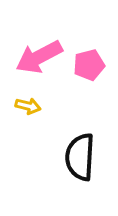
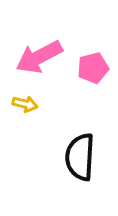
pink pentagon: moved 4 px right, 3 px down
yellow arrow: moved 3 px left, 2 px up
